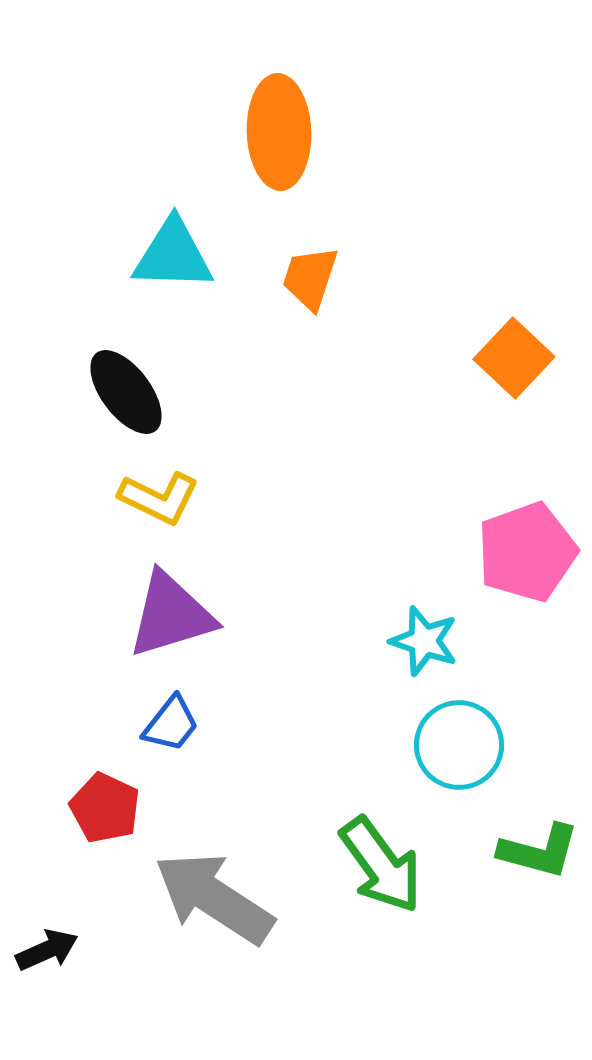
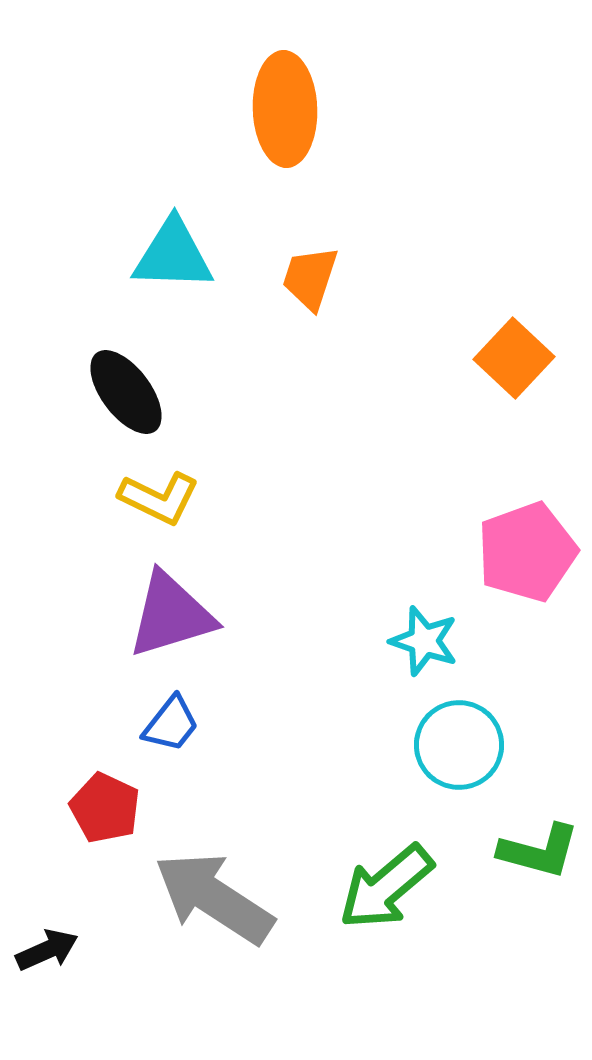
orange ellipse: moved 6 px right, 23 px up
green arrow: moved 5 px right, 22 px down; rotated 86 degrees clockwise
